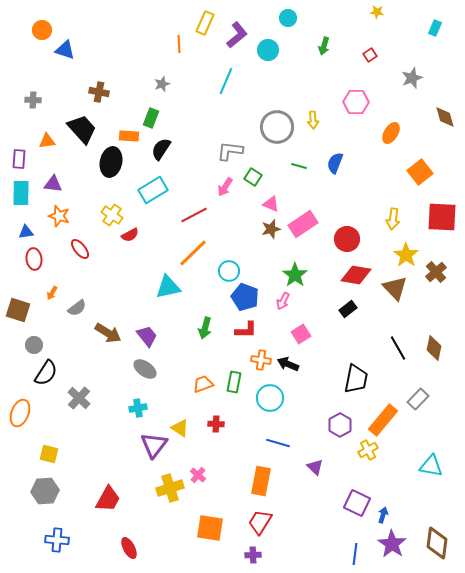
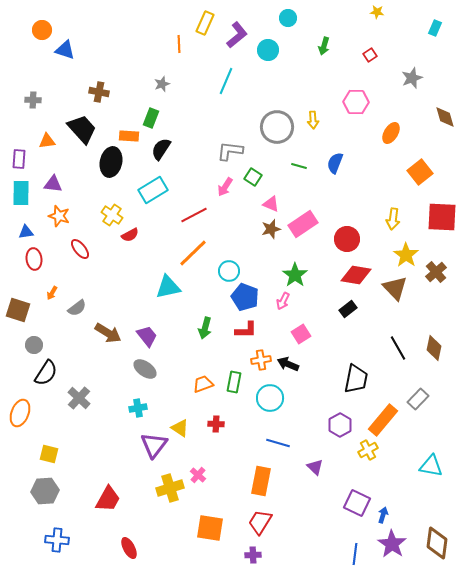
orange cross at (261, 360): rotated 18 degrees counterclockwise
